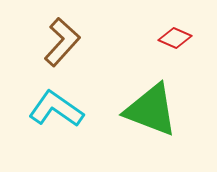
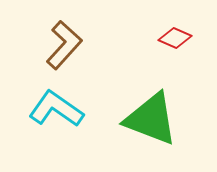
brown L-shape: moved 2 px right, 3 px down
green triangle: moved 9 px down
